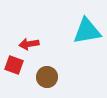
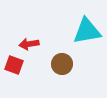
brown circle: moved 15 px right, 13 px up
